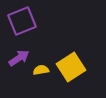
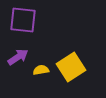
purple square: moved 1 px right, 1 px up; rotated 28 degrees clockwise
purple arrow: moved 1 px left, 1 px up
